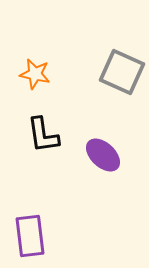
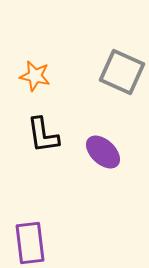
orange star: moved 2 px down
purple ellipse: moved 3 px up
purple rectangle: moved 7 px down
